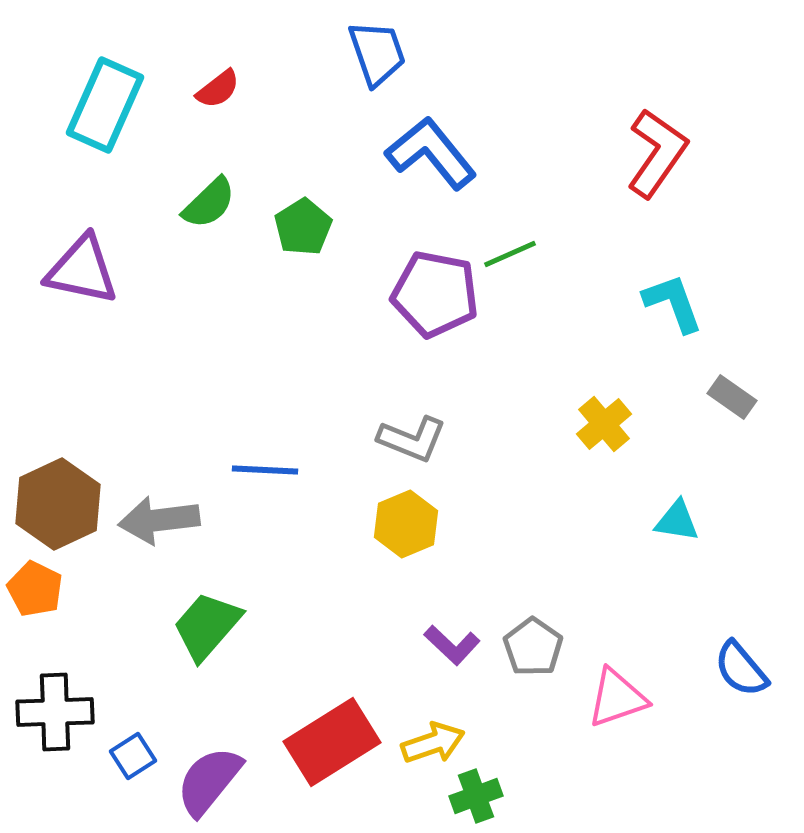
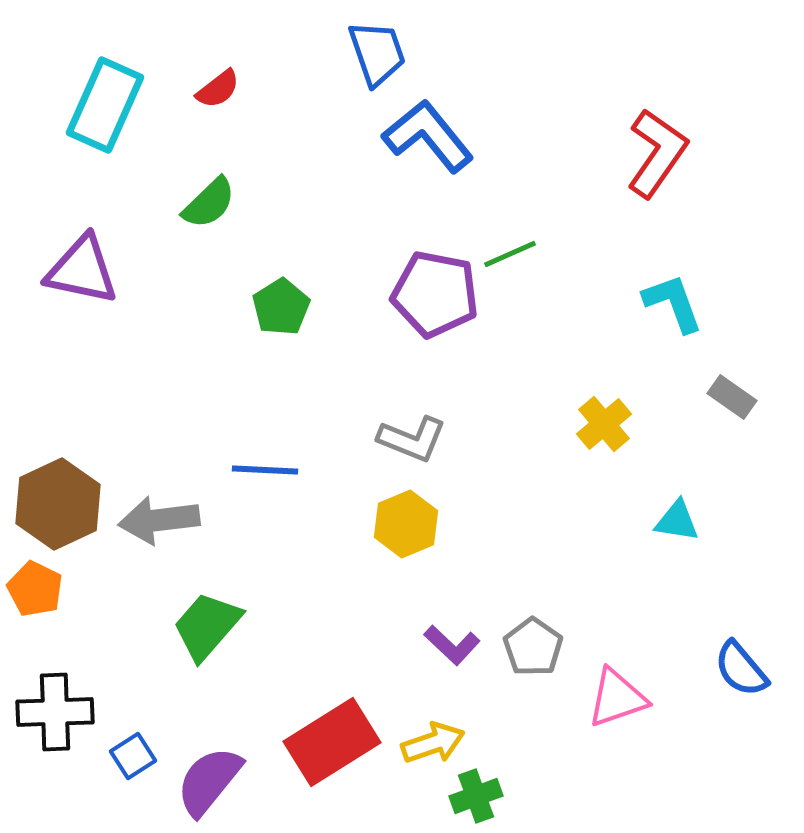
blue L-shape: moved 3 px left, 17 px up
green pentagon: moved 22 px left, 80 px down
